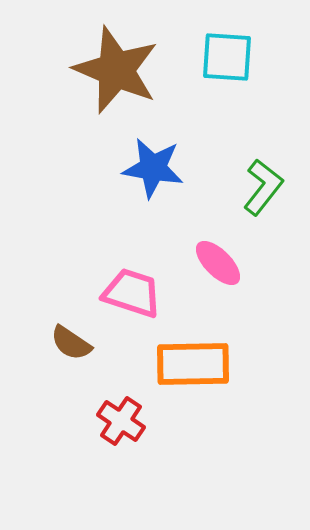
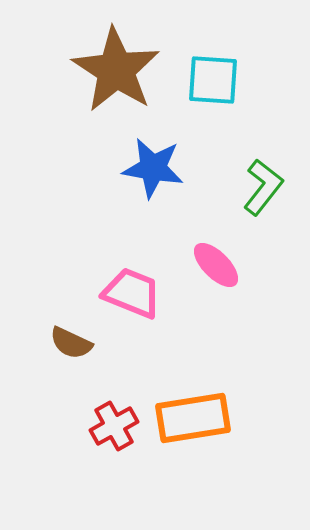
cyan square: moved 14 px left, 23 px down
brown star: rotated 10 degrees clockwise
pink ellipse: moved 2 px left, 2 px down
pink trapezoid: rotated 4 degrees clockwise
brown semicircle: rotated 9 degrees counterclockwise
orange rectangle: moved 54 px down; rotated 8 degrees counterclockwise
red cross: moved 7 px left, 5 px down; rotated 27 degrees clockwise
